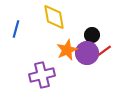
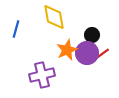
red line: moved 2 px left, 3 px down
